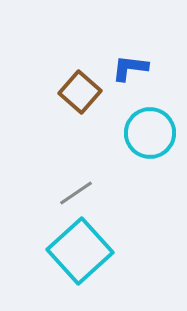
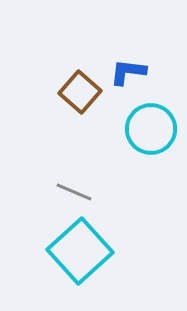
blue L-shape: moved 2 px left, 4 px down
cyan circle: moved 1 px right, 4 px up
gray line: moved 2 px left, 1 px up; rotated 57 degrees clockwise
